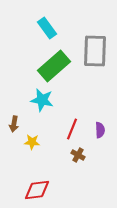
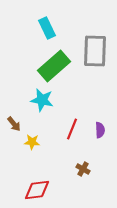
cyan rectangle: rotated 10 degrees clockwise
brown arrow: rotated 49 degrees counterclockwise
brown cross: moved 5 px right, 14 px down
